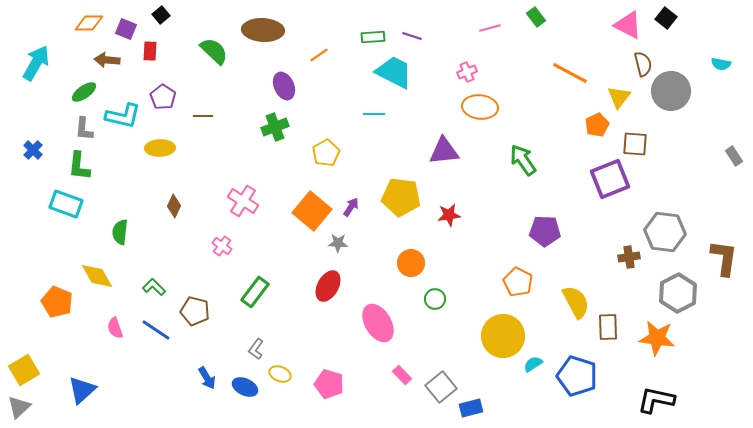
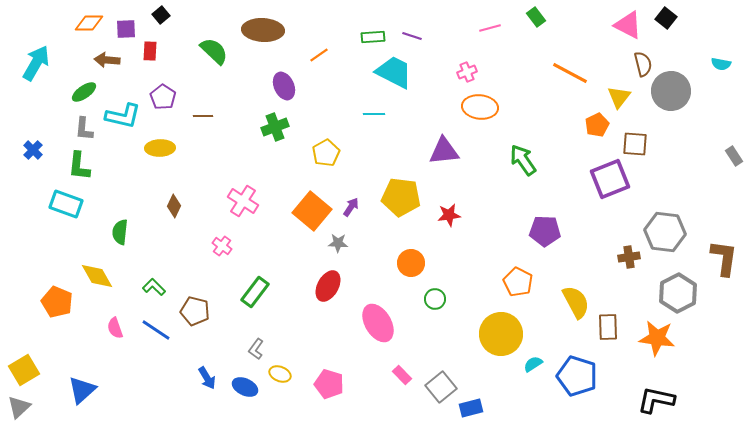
purple square at (126, 29): rotated 25 degrees counterclockwise
yellow circle at (503, 336): moved 2 px left, 2 px up
